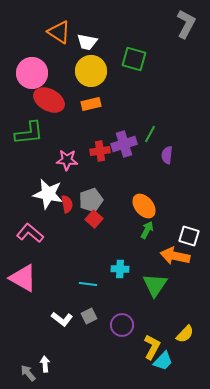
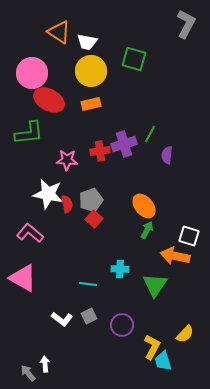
cyan trapezoid: rotated 120 degrees clockwise
